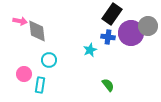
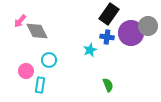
black rectangle: moved 3 px left
pink arrow: rotated 120 degrees clockwise
gray diamond: rotated 20 degrees counterclockwise
blue cross: moved 1 px left
pink circle: moved 2 px right, 3 px up
green semicircle: rotated 16 degrees clockwise
